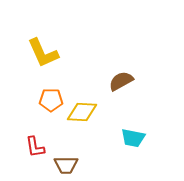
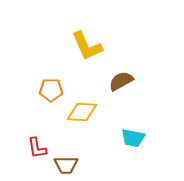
yellow L-shape: moved 44 px right, 7 px up
orange pentagon: moved 10 px up
red L-shape: moved 2 px right, 1 px down
